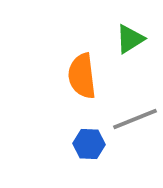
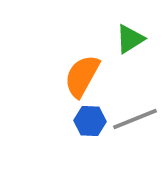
orange semicircle: rotated 36 degrees clockwise
blue hexagon: moved 1 px right, 23 px up
